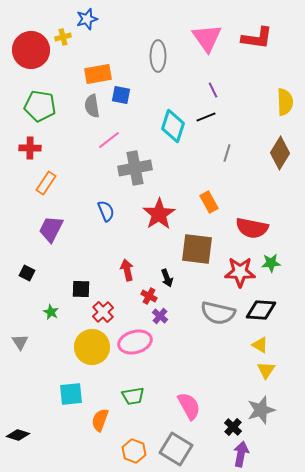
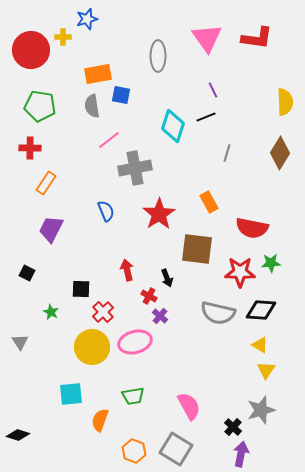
yellow cross at (63, 37): rotated 14 degrees clockwise
